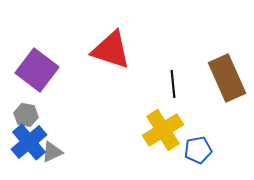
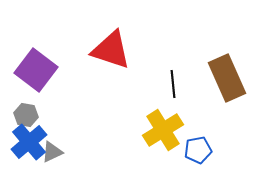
purple square: moved 1 px left
